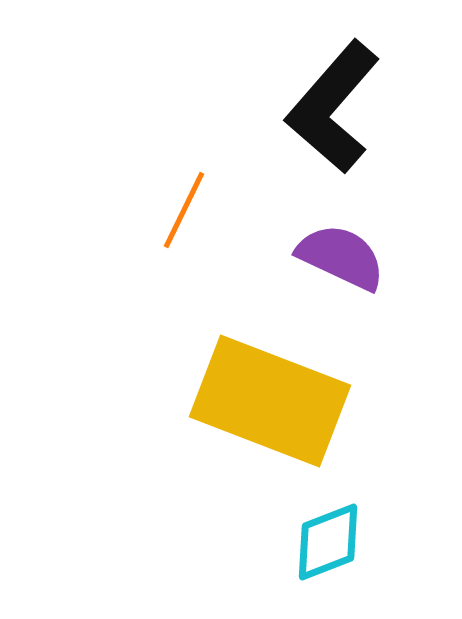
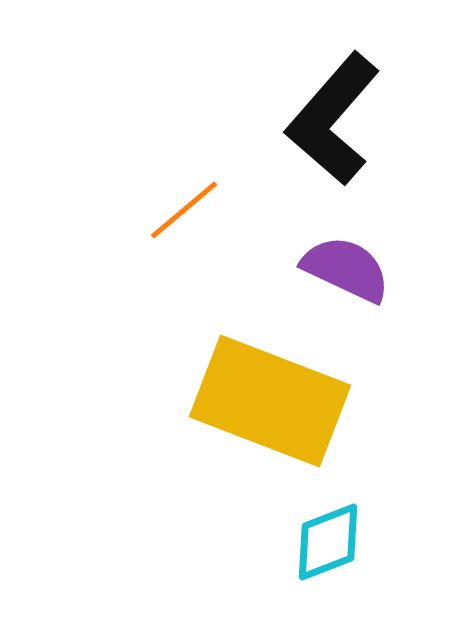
black L-shape: moved 12 px down
orange line: rotated 24 degrees clockwise
purple semicircle: moved 5 px right, 12 px down
